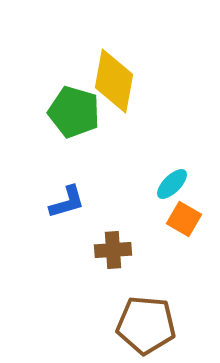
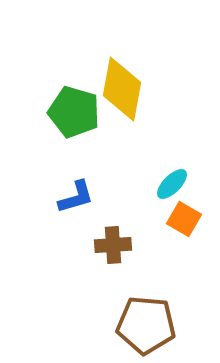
yellow diamond: moved 8 px right, 8 px down
blue L-shape: moved 9 px right, 5 px up
brown cross: moved 5 px up
